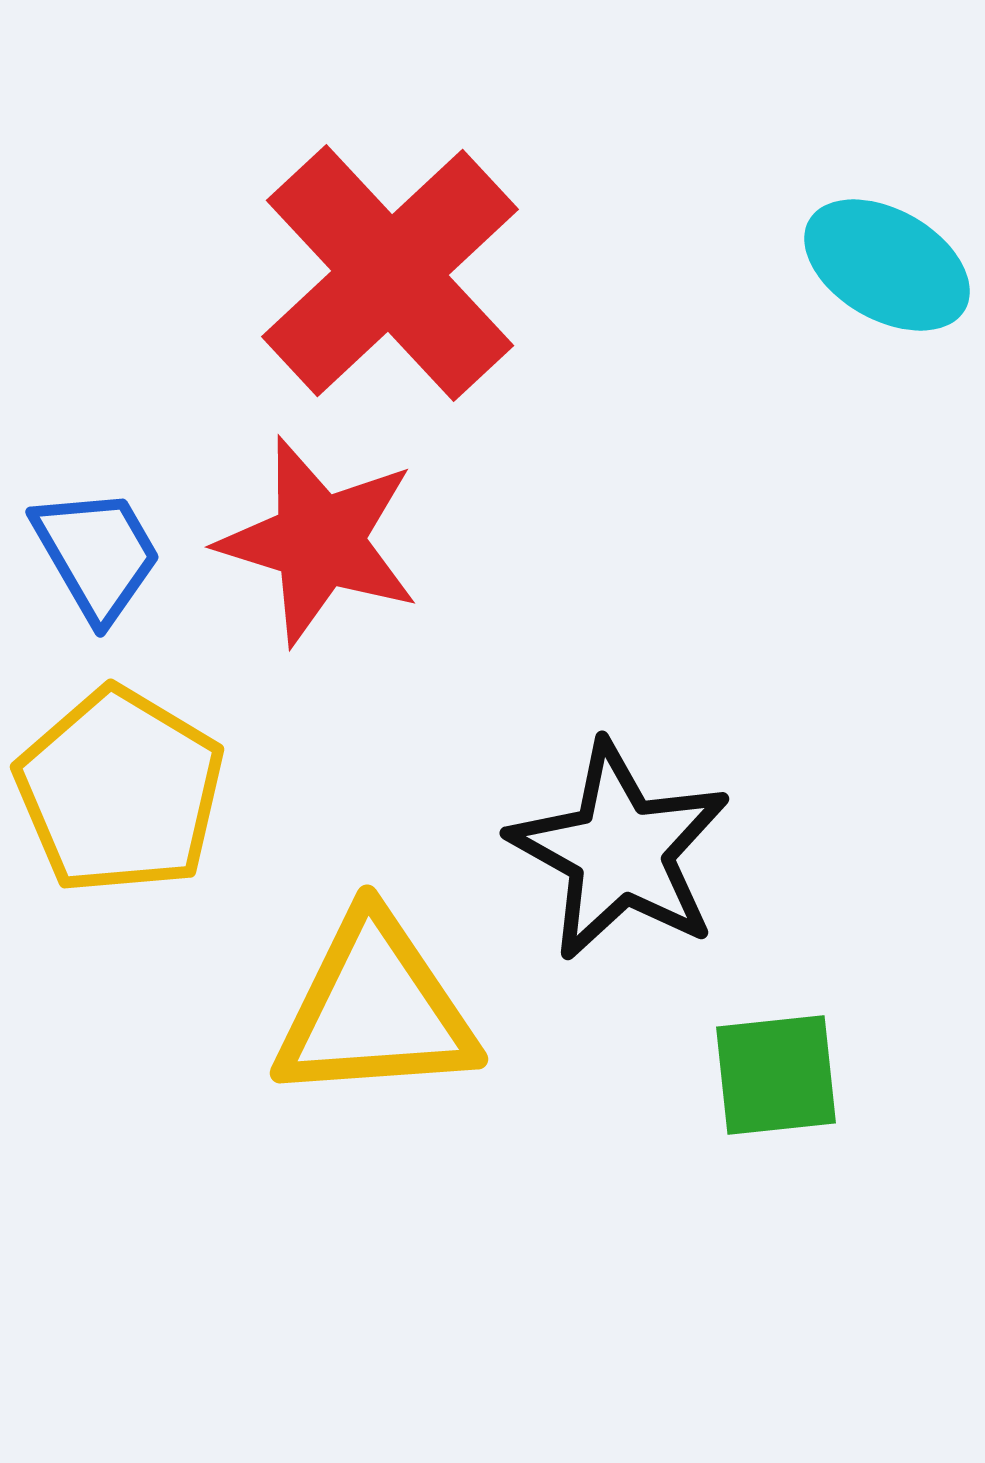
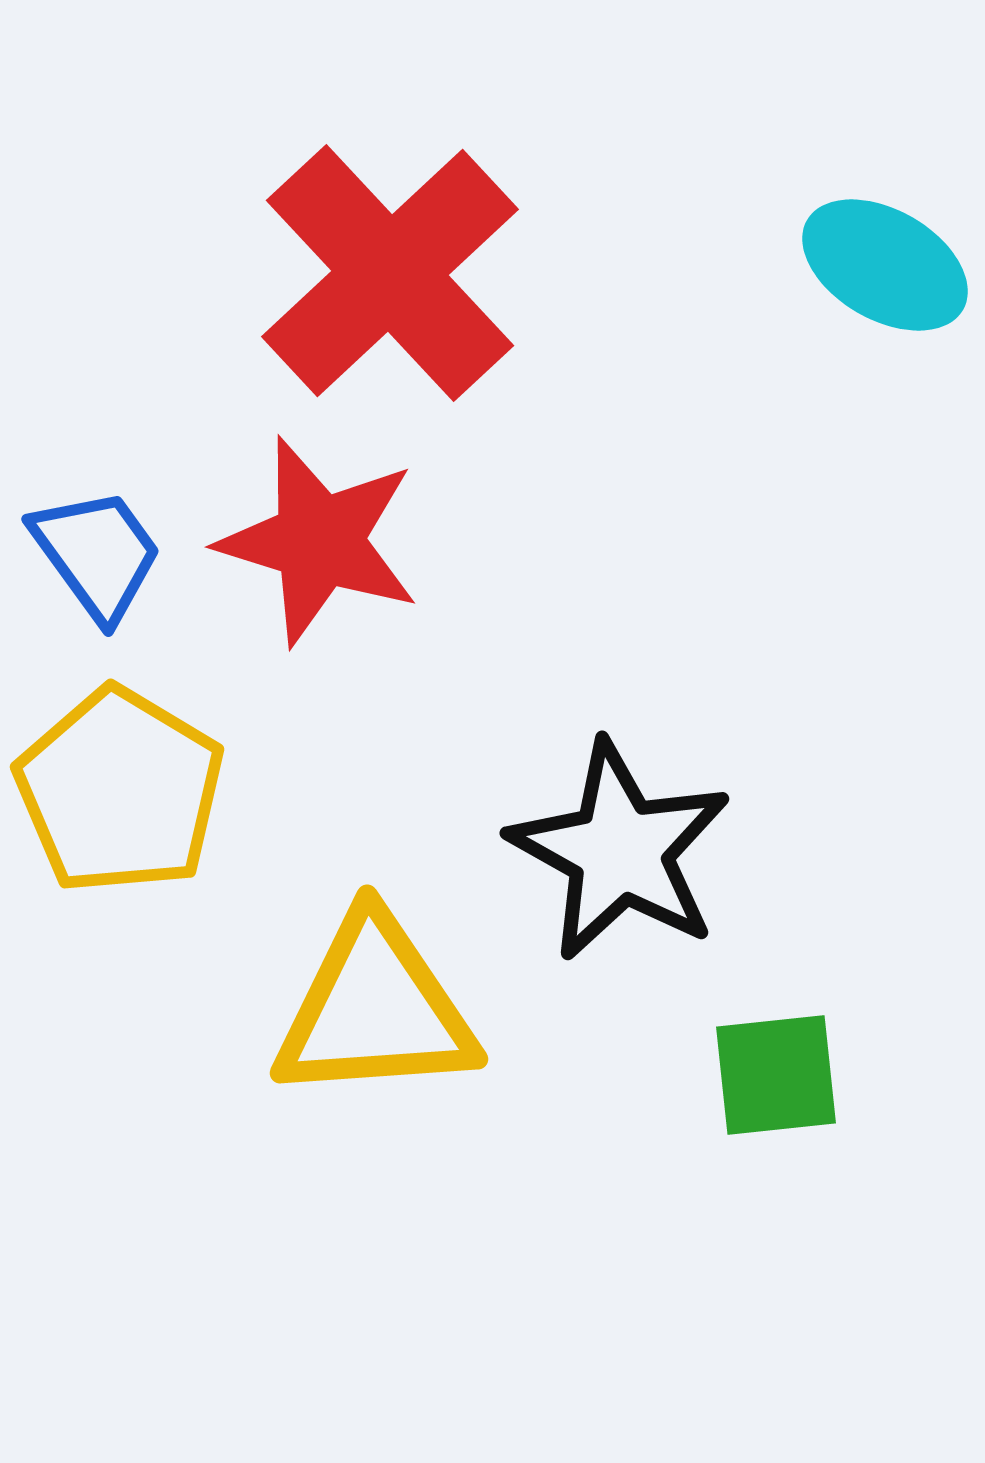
cyan ellipse: moved 2 px left
blue trapezoid: rotated 6 degrees counterclockwise
